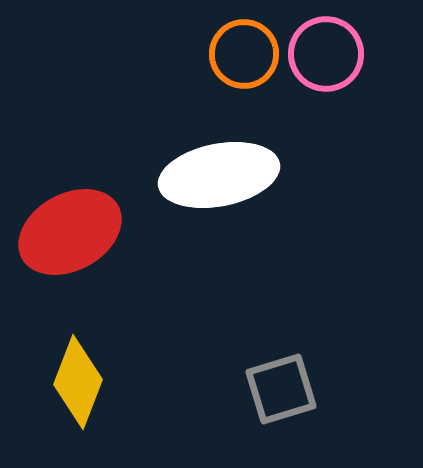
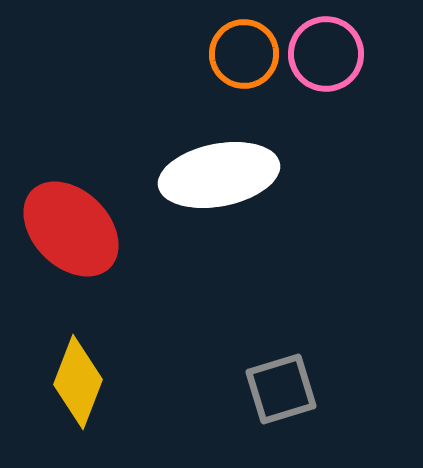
red ellipse: moved 1 px right, 3 px up; rotated 74 degrees clockwise
